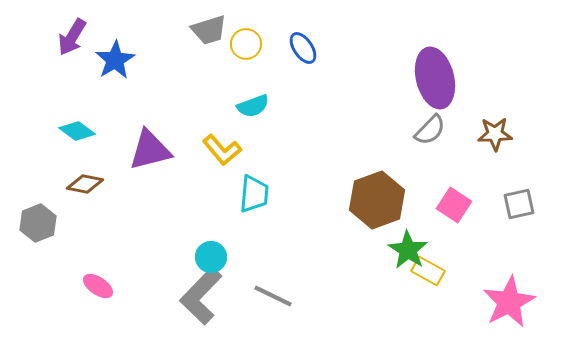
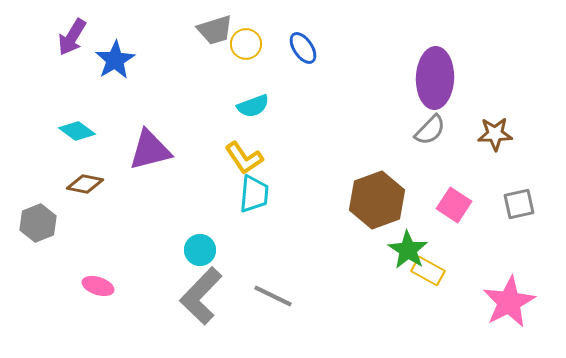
gray trapezoid: moved 6 px right
purple ellipse: rotated 16 degrees clockwise
yellow L-shape: moved 22 px right, 8 px down; rotated 6 degrees clockwise
cyan circle: moved 11 px left, 7 px up
pink ellipse: rotated 16 degrees counterclockwise
